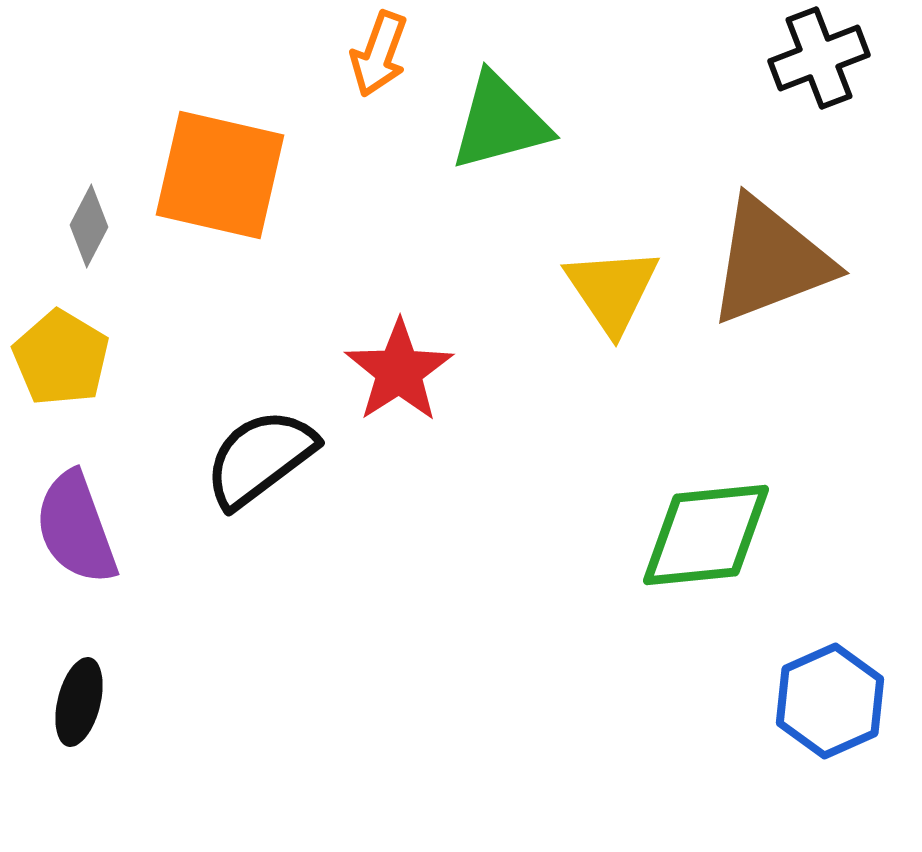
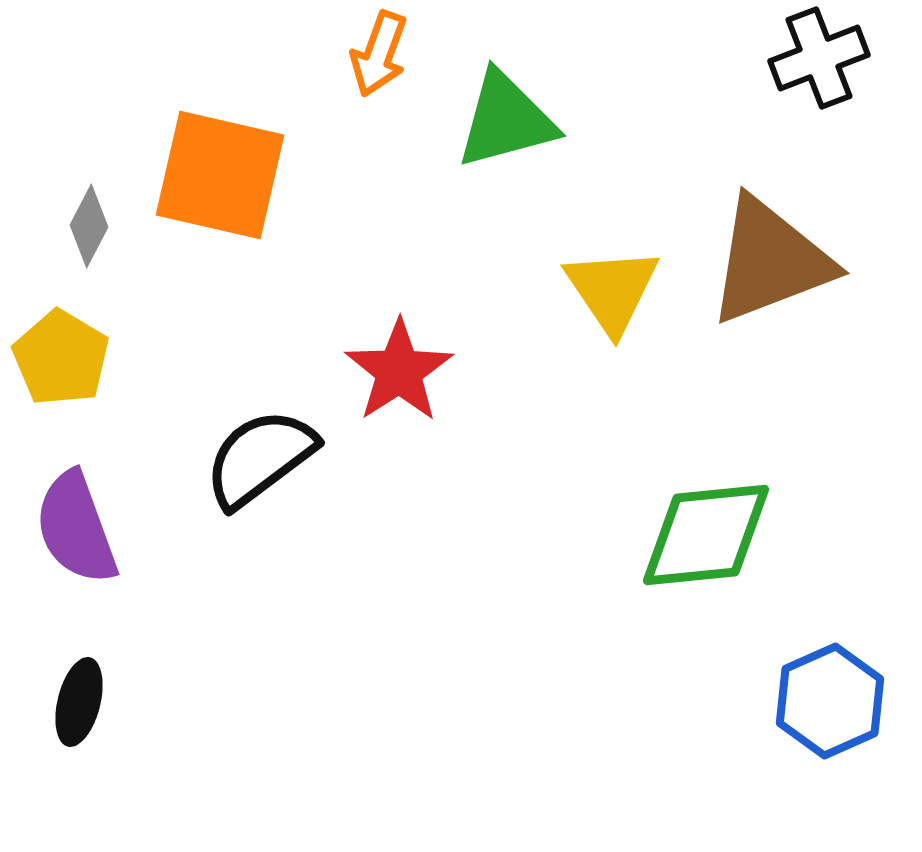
green triangle: moved 6 px right, 2 px up
